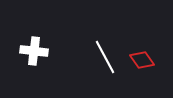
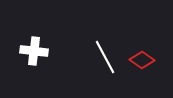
red diamond: rotated 20 degrees counterclockwise
